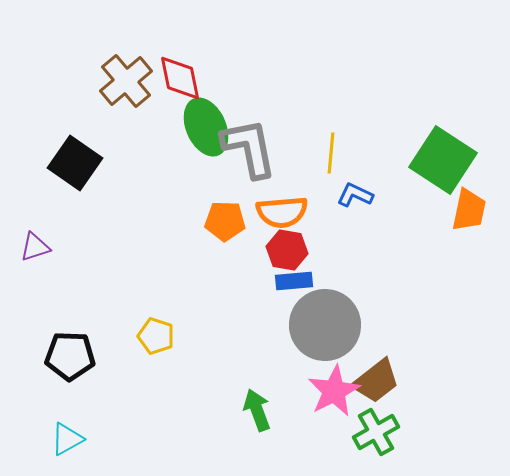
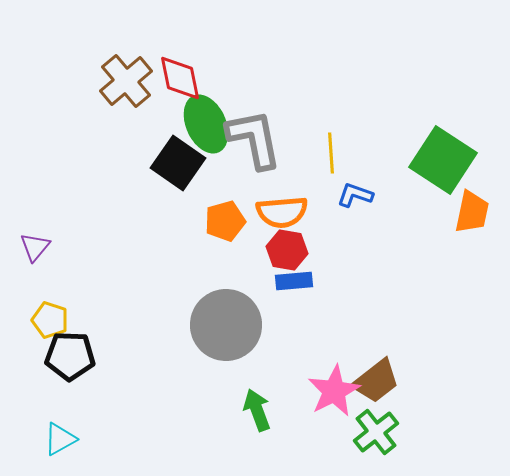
green ellipse: moved 3 px up
gray L-shape: moved 5 px right, 9 px up
yellow line: rotated 9 degrees counterclockwise
black square: moved 103 px right
blue L-shape: rotated 6 degrees counterclockwise
orange trapezoid: moved 3 px right, 2 px down
orange pentagon: rotated 18 degrees counterclockwise
purple triangle: rotated 32 degrees counterclockwise
gray circle: moved 99 px left
yellow pentagon: moved 106 px left, 16 px up
green cross: rotated 9 degrees counterclockwise
cyan triangle: moved 7 px left
